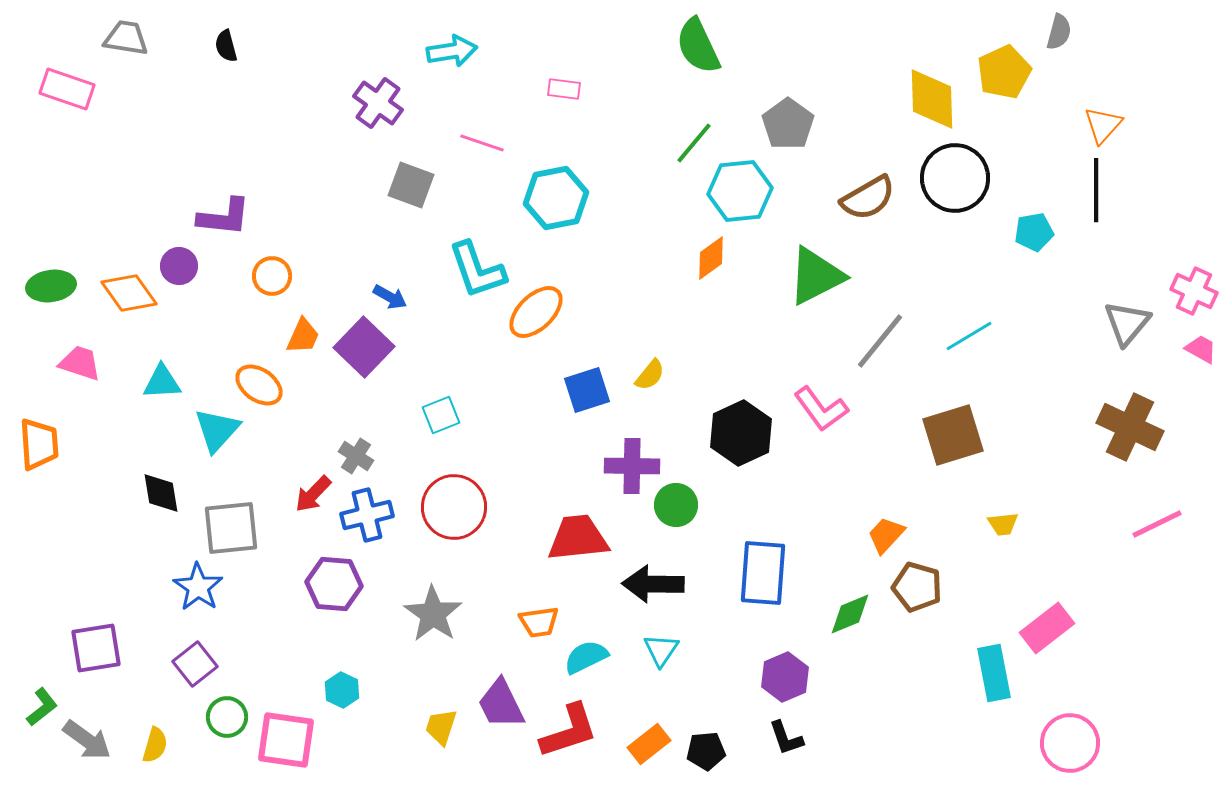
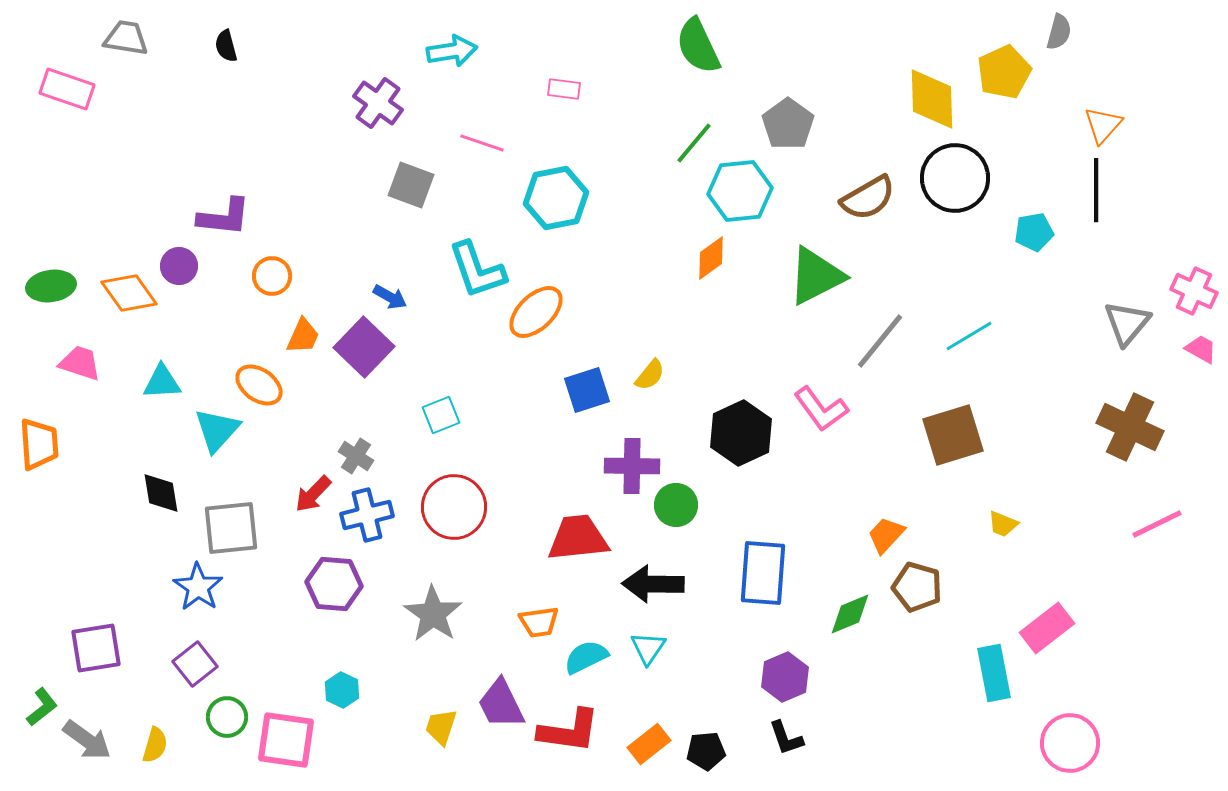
yellow trapezoid at (1003, 524): rotated 28 degrees clockwise
cyan triangle at (661, 650): moved 13 px left, 2 px up
red L-shape at (569, 731): rotated 26 degrees clockwise
